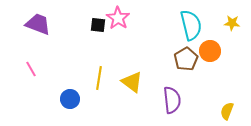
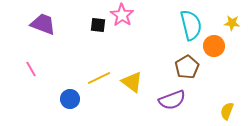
pink star: moved 4 px right, 3 px up
purple trapezoid: moved 5 px right
orange circle: moved 4 px right, 5 px up
brown pentagon: moved 1 px right, 8 px down
yellow line: rotated 55 degrees clockwise
purple semicircle: rotated 76 degrees clockwise
